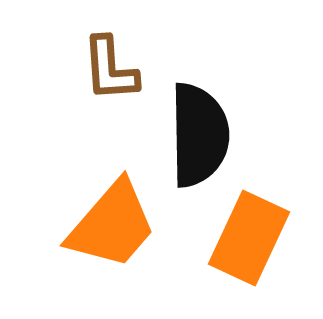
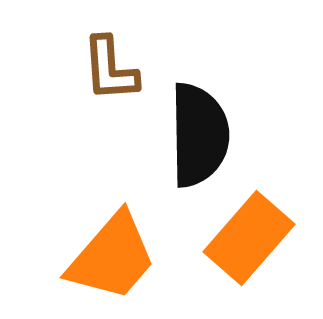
orange trapezoid: moved 32 px down
orange rectangle: rotated 16 degrees clockwise
